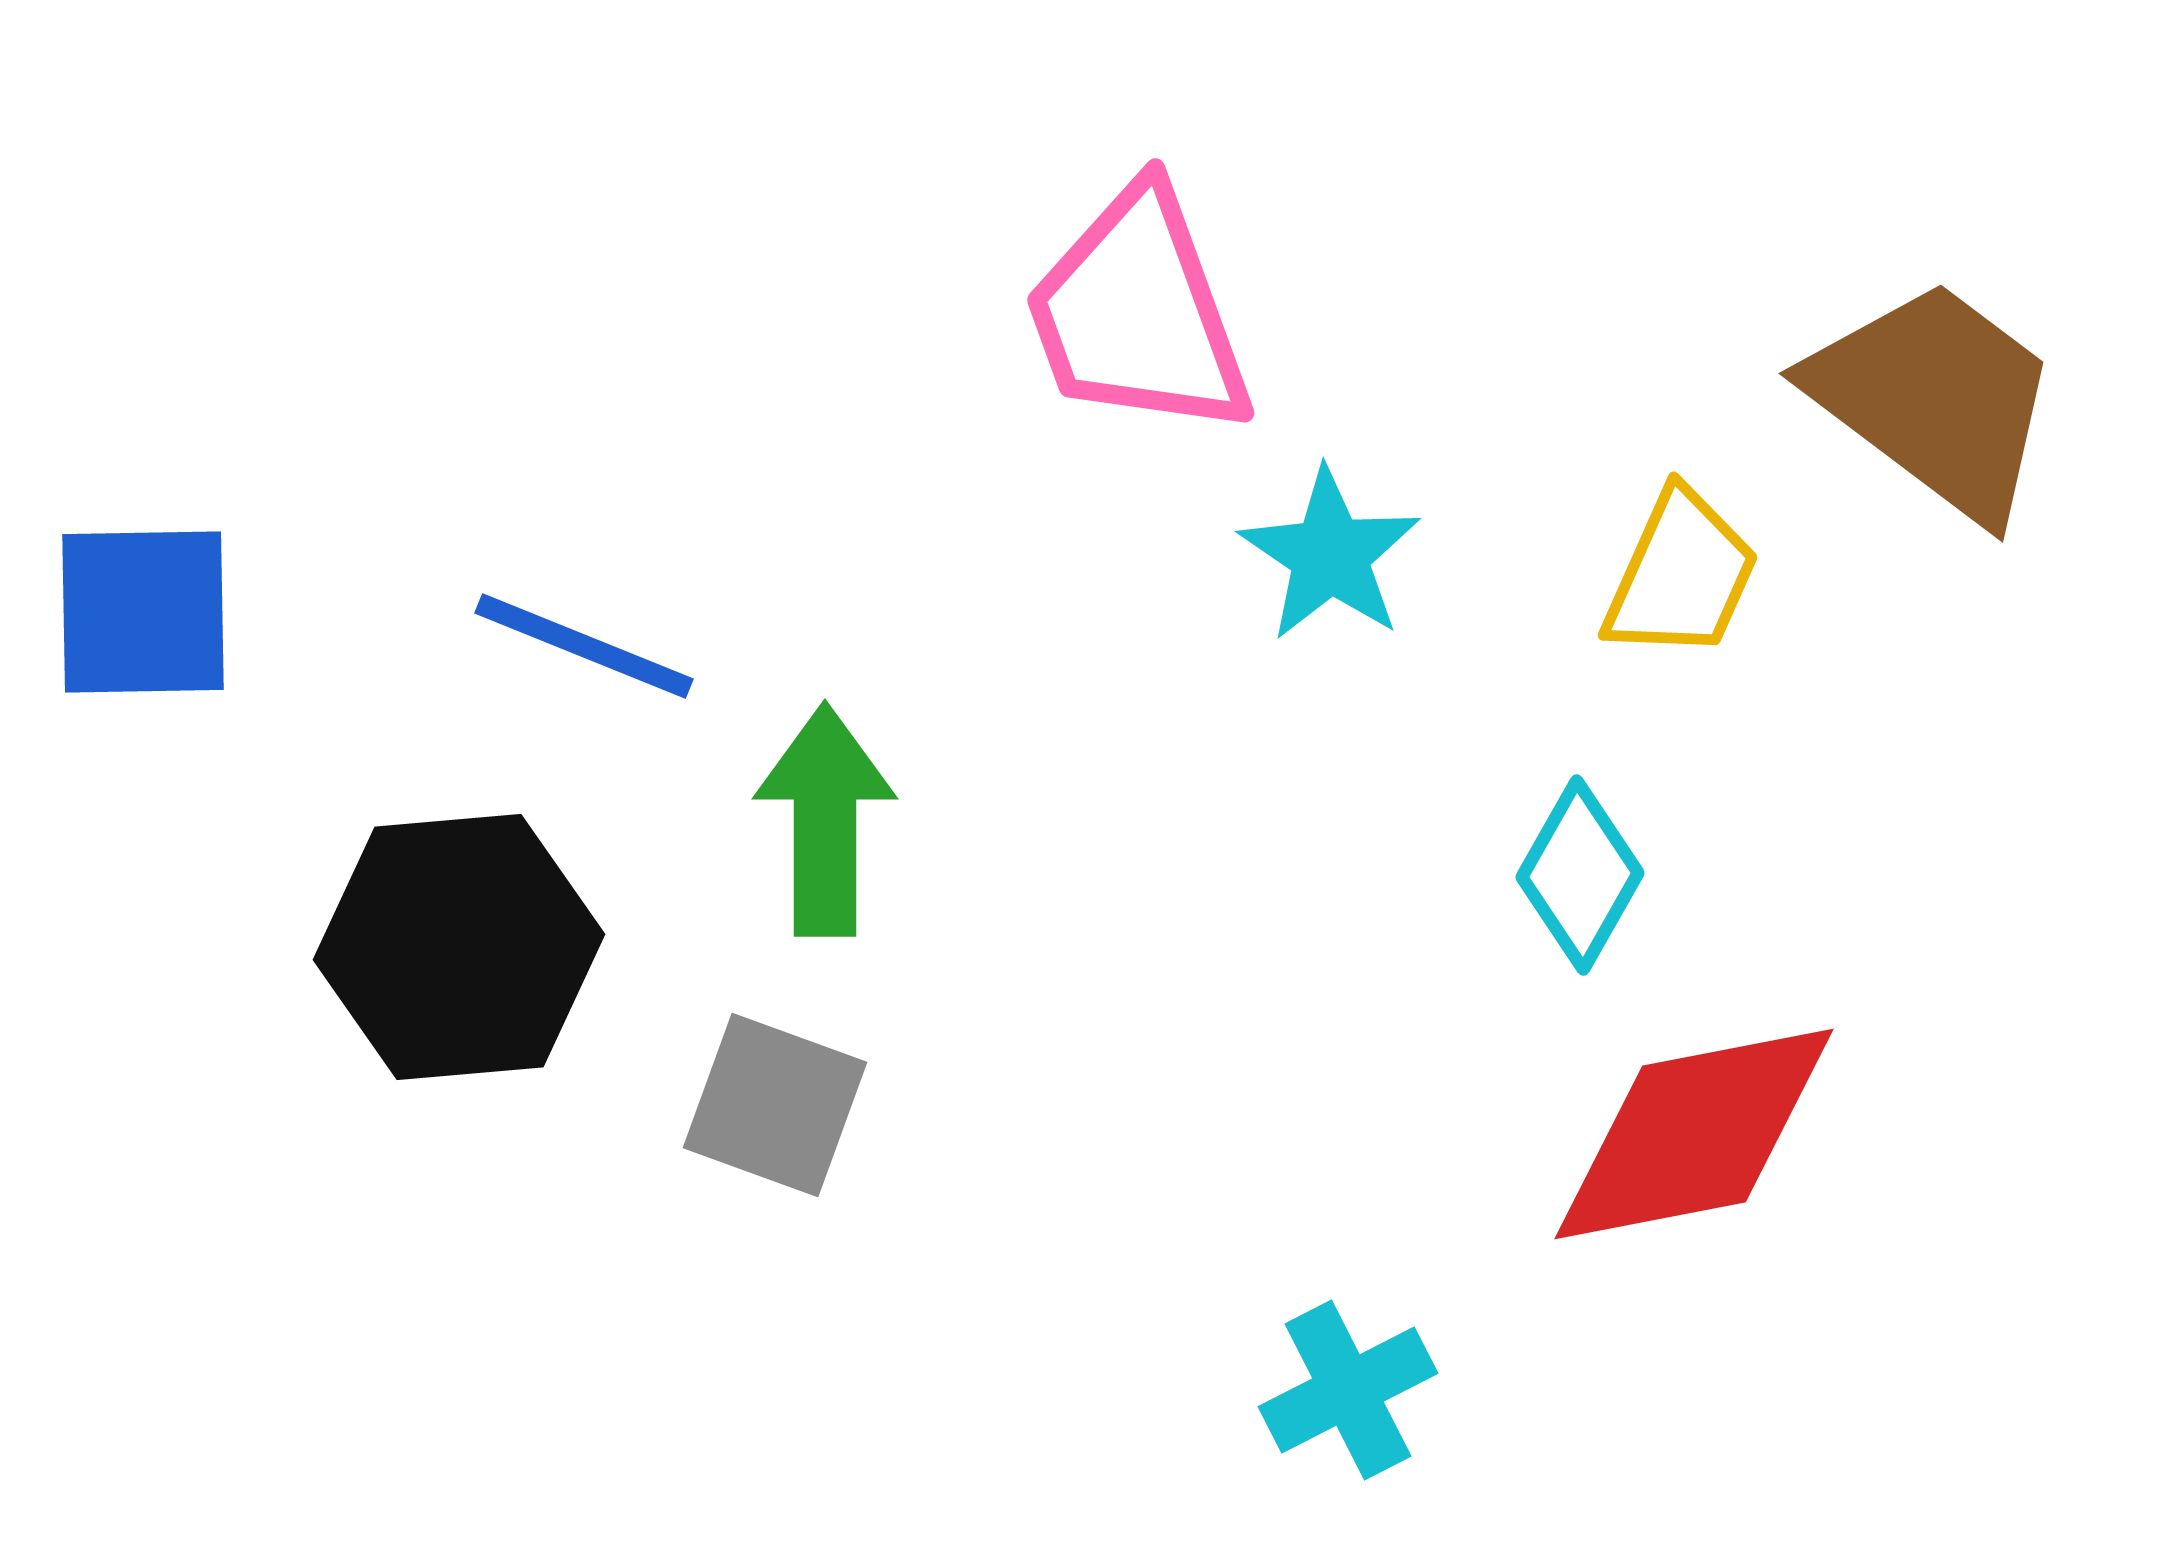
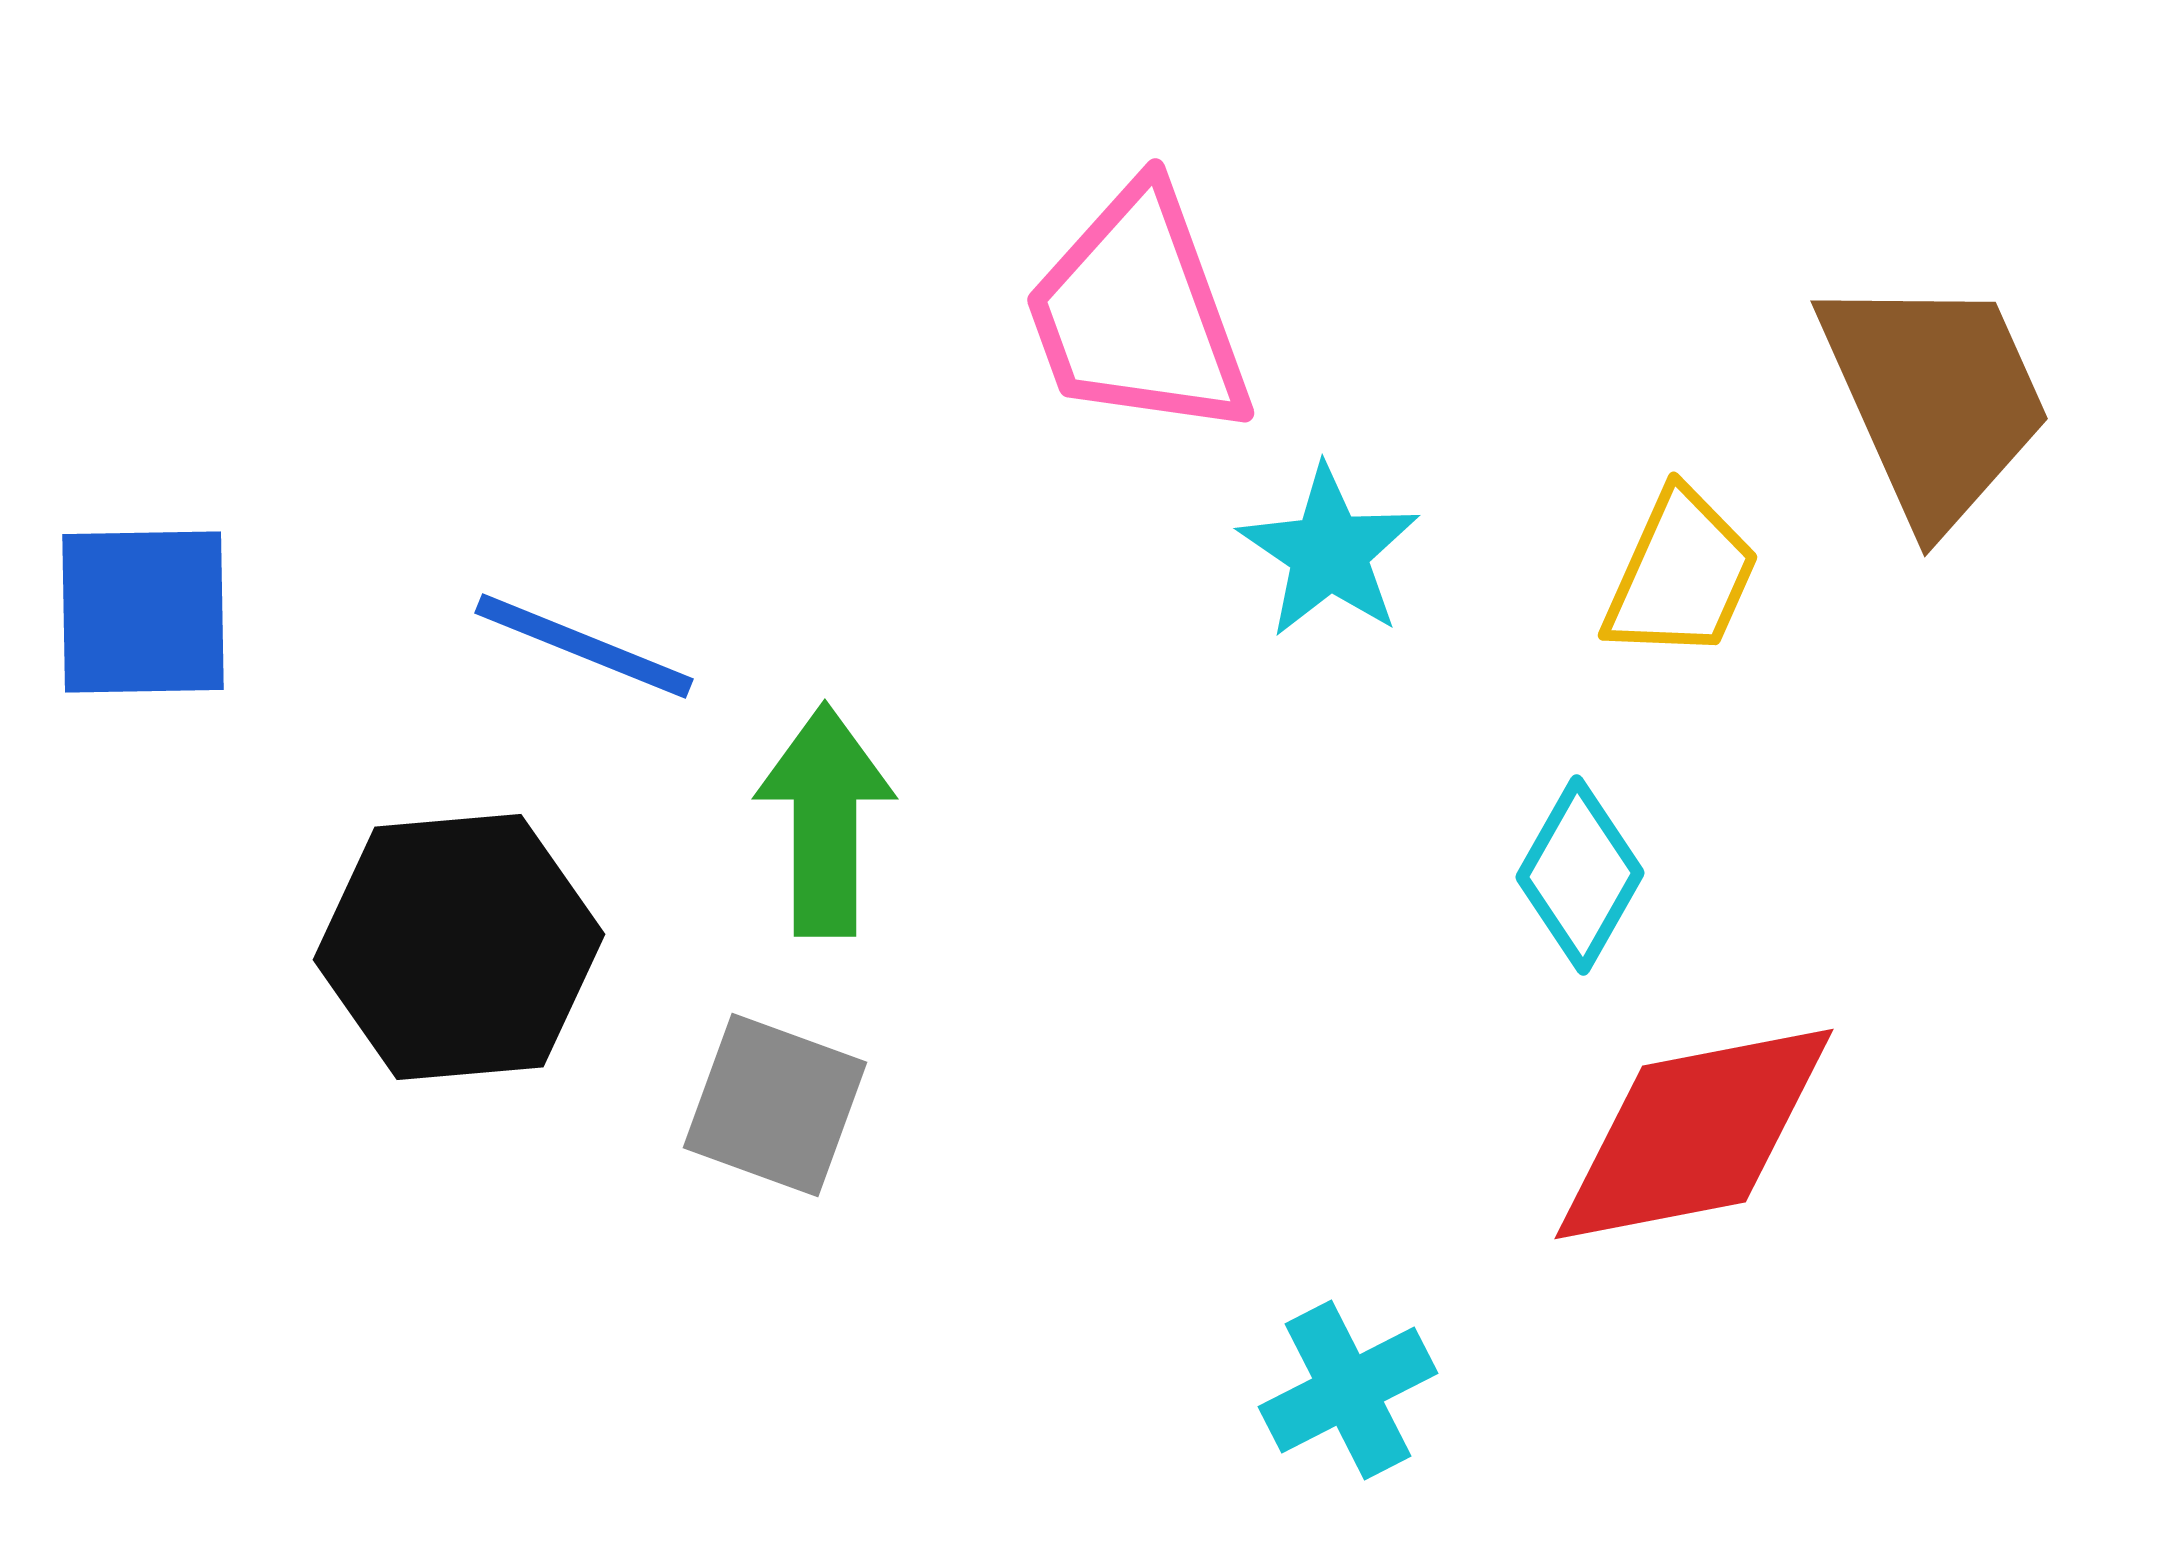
brown trapezoid: rotated 29 degrees clockwise
cyan star: moved 1 px left, 3 px up
